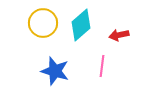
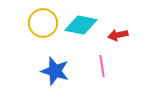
cyan diamond: rotated 52 degrees clockwise
red arrow: moved 1 px left
pink line: rotated 15 degrees counterclockwise
